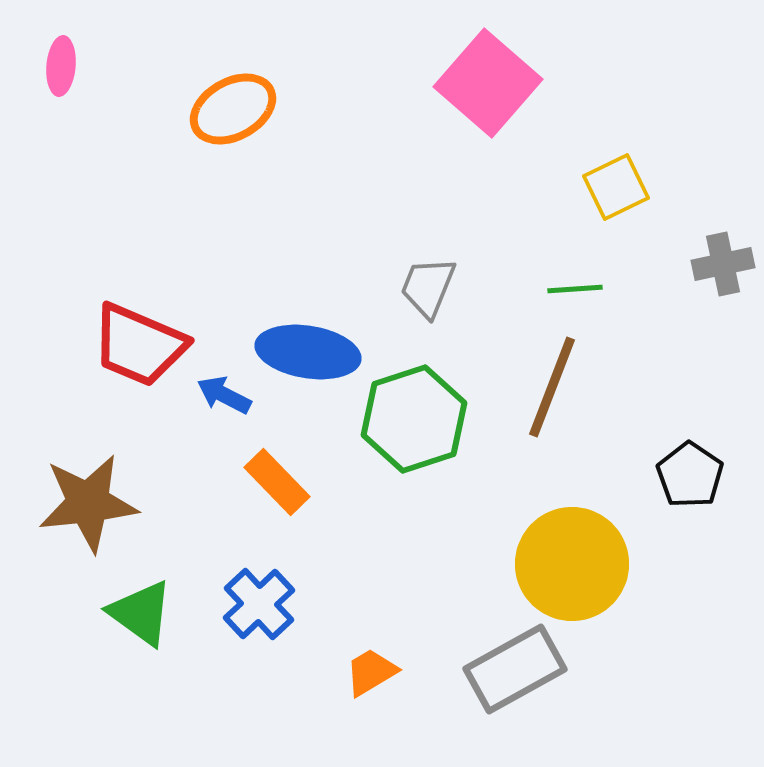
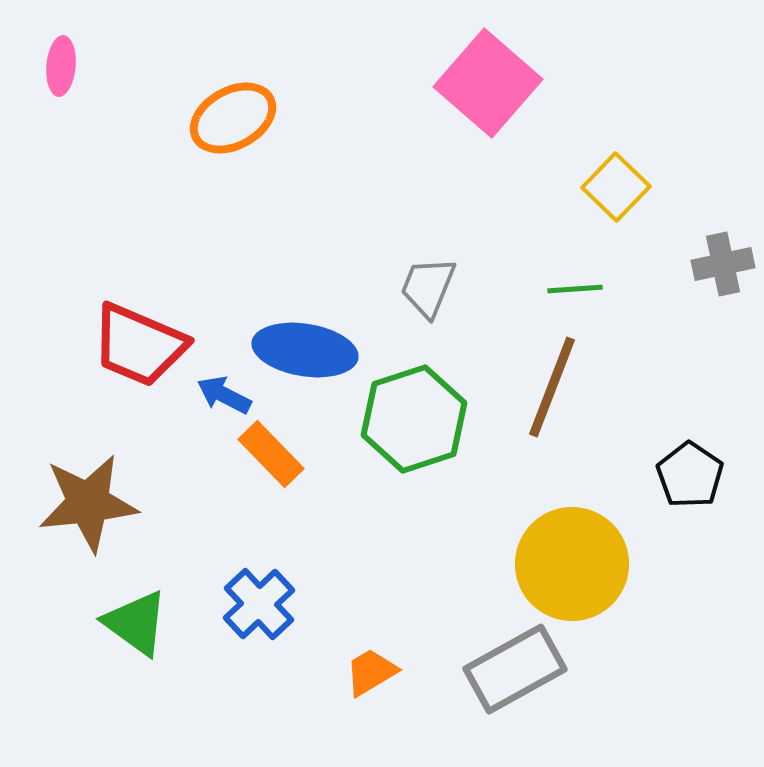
orange ellipse: moved 9 px down
yellow square: rotated 20 degrees counterclockwise
blue ellipse: moved 3 px left, 2 px up
orange rectangle: moved 6 px left, 28 px up
green triangle: moved 5 px left, 10 px down
